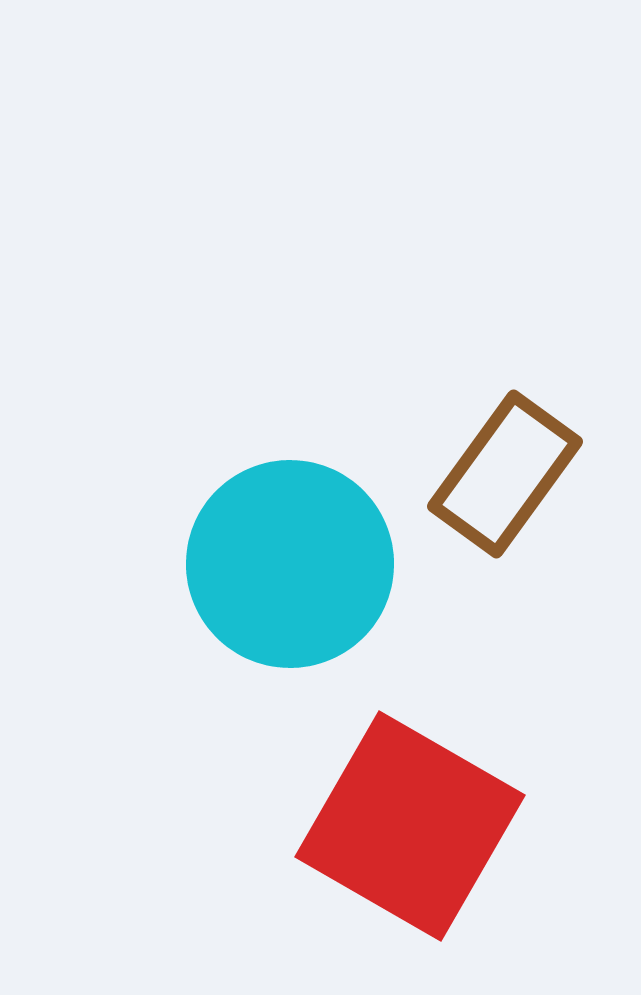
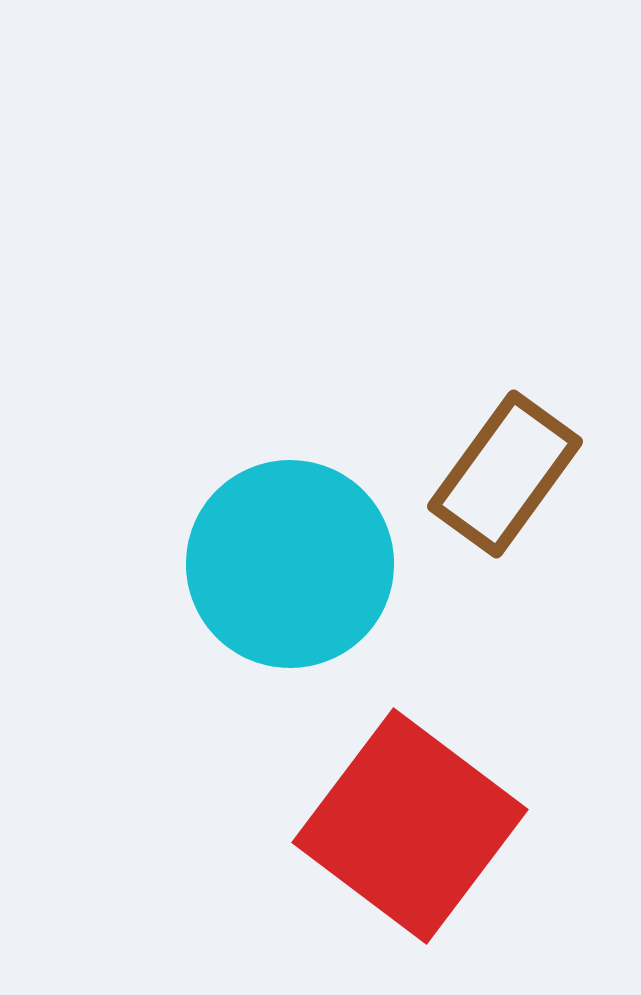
red square: rotated 7 degrees clockwise
